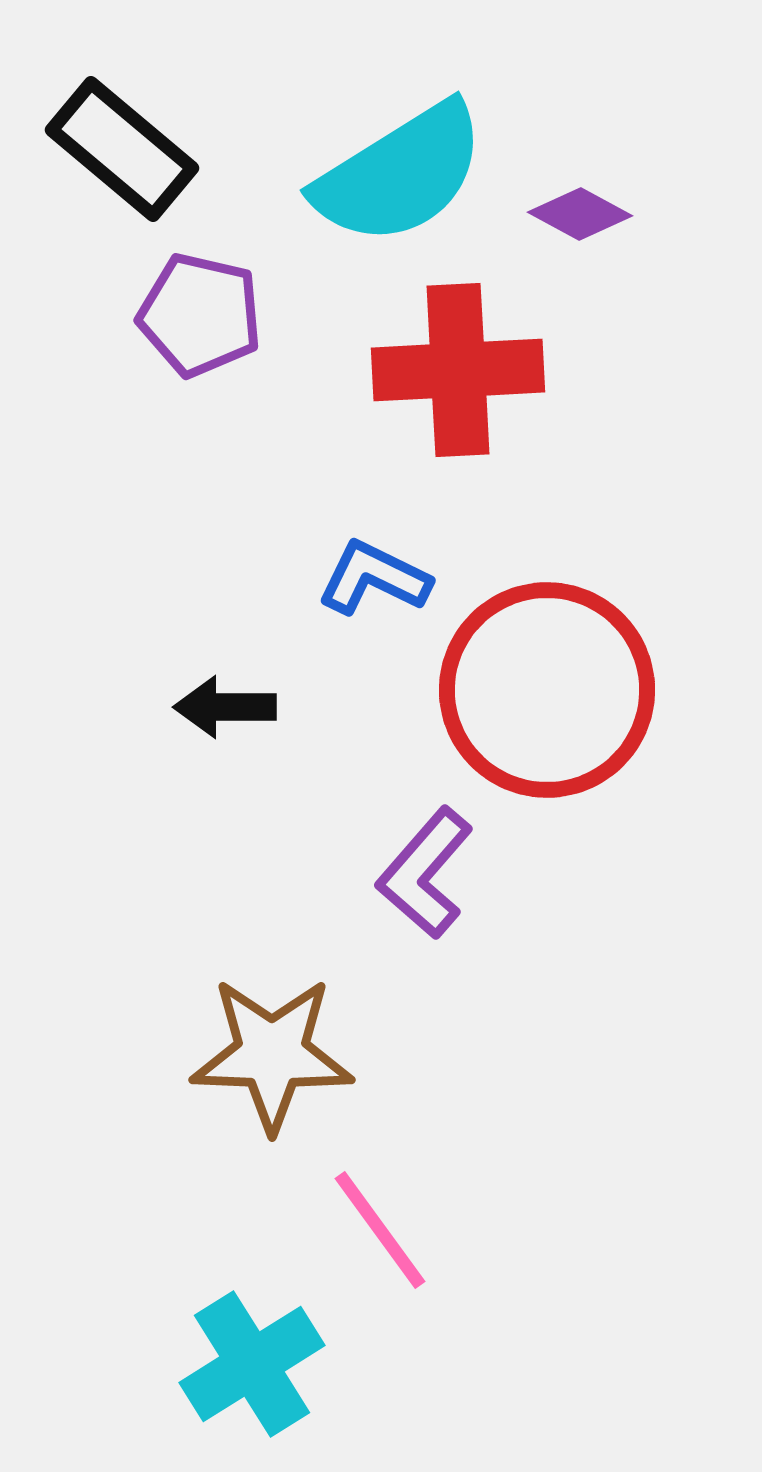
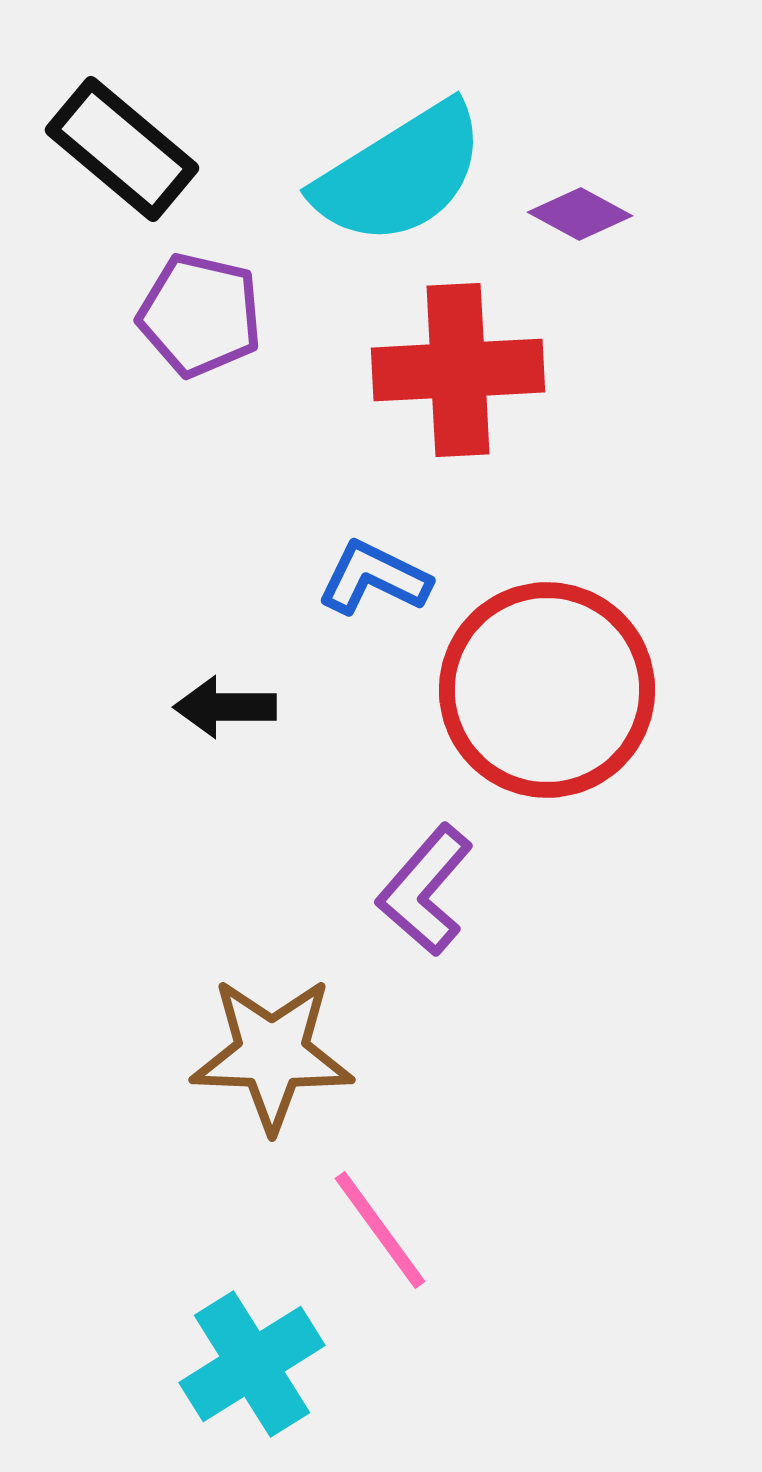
purple L-shape: moved 17 px down
